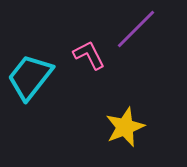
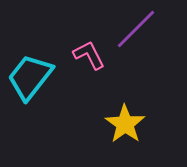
yellow star: moved 3 px up; rotated 15 degrees counterclockwise
